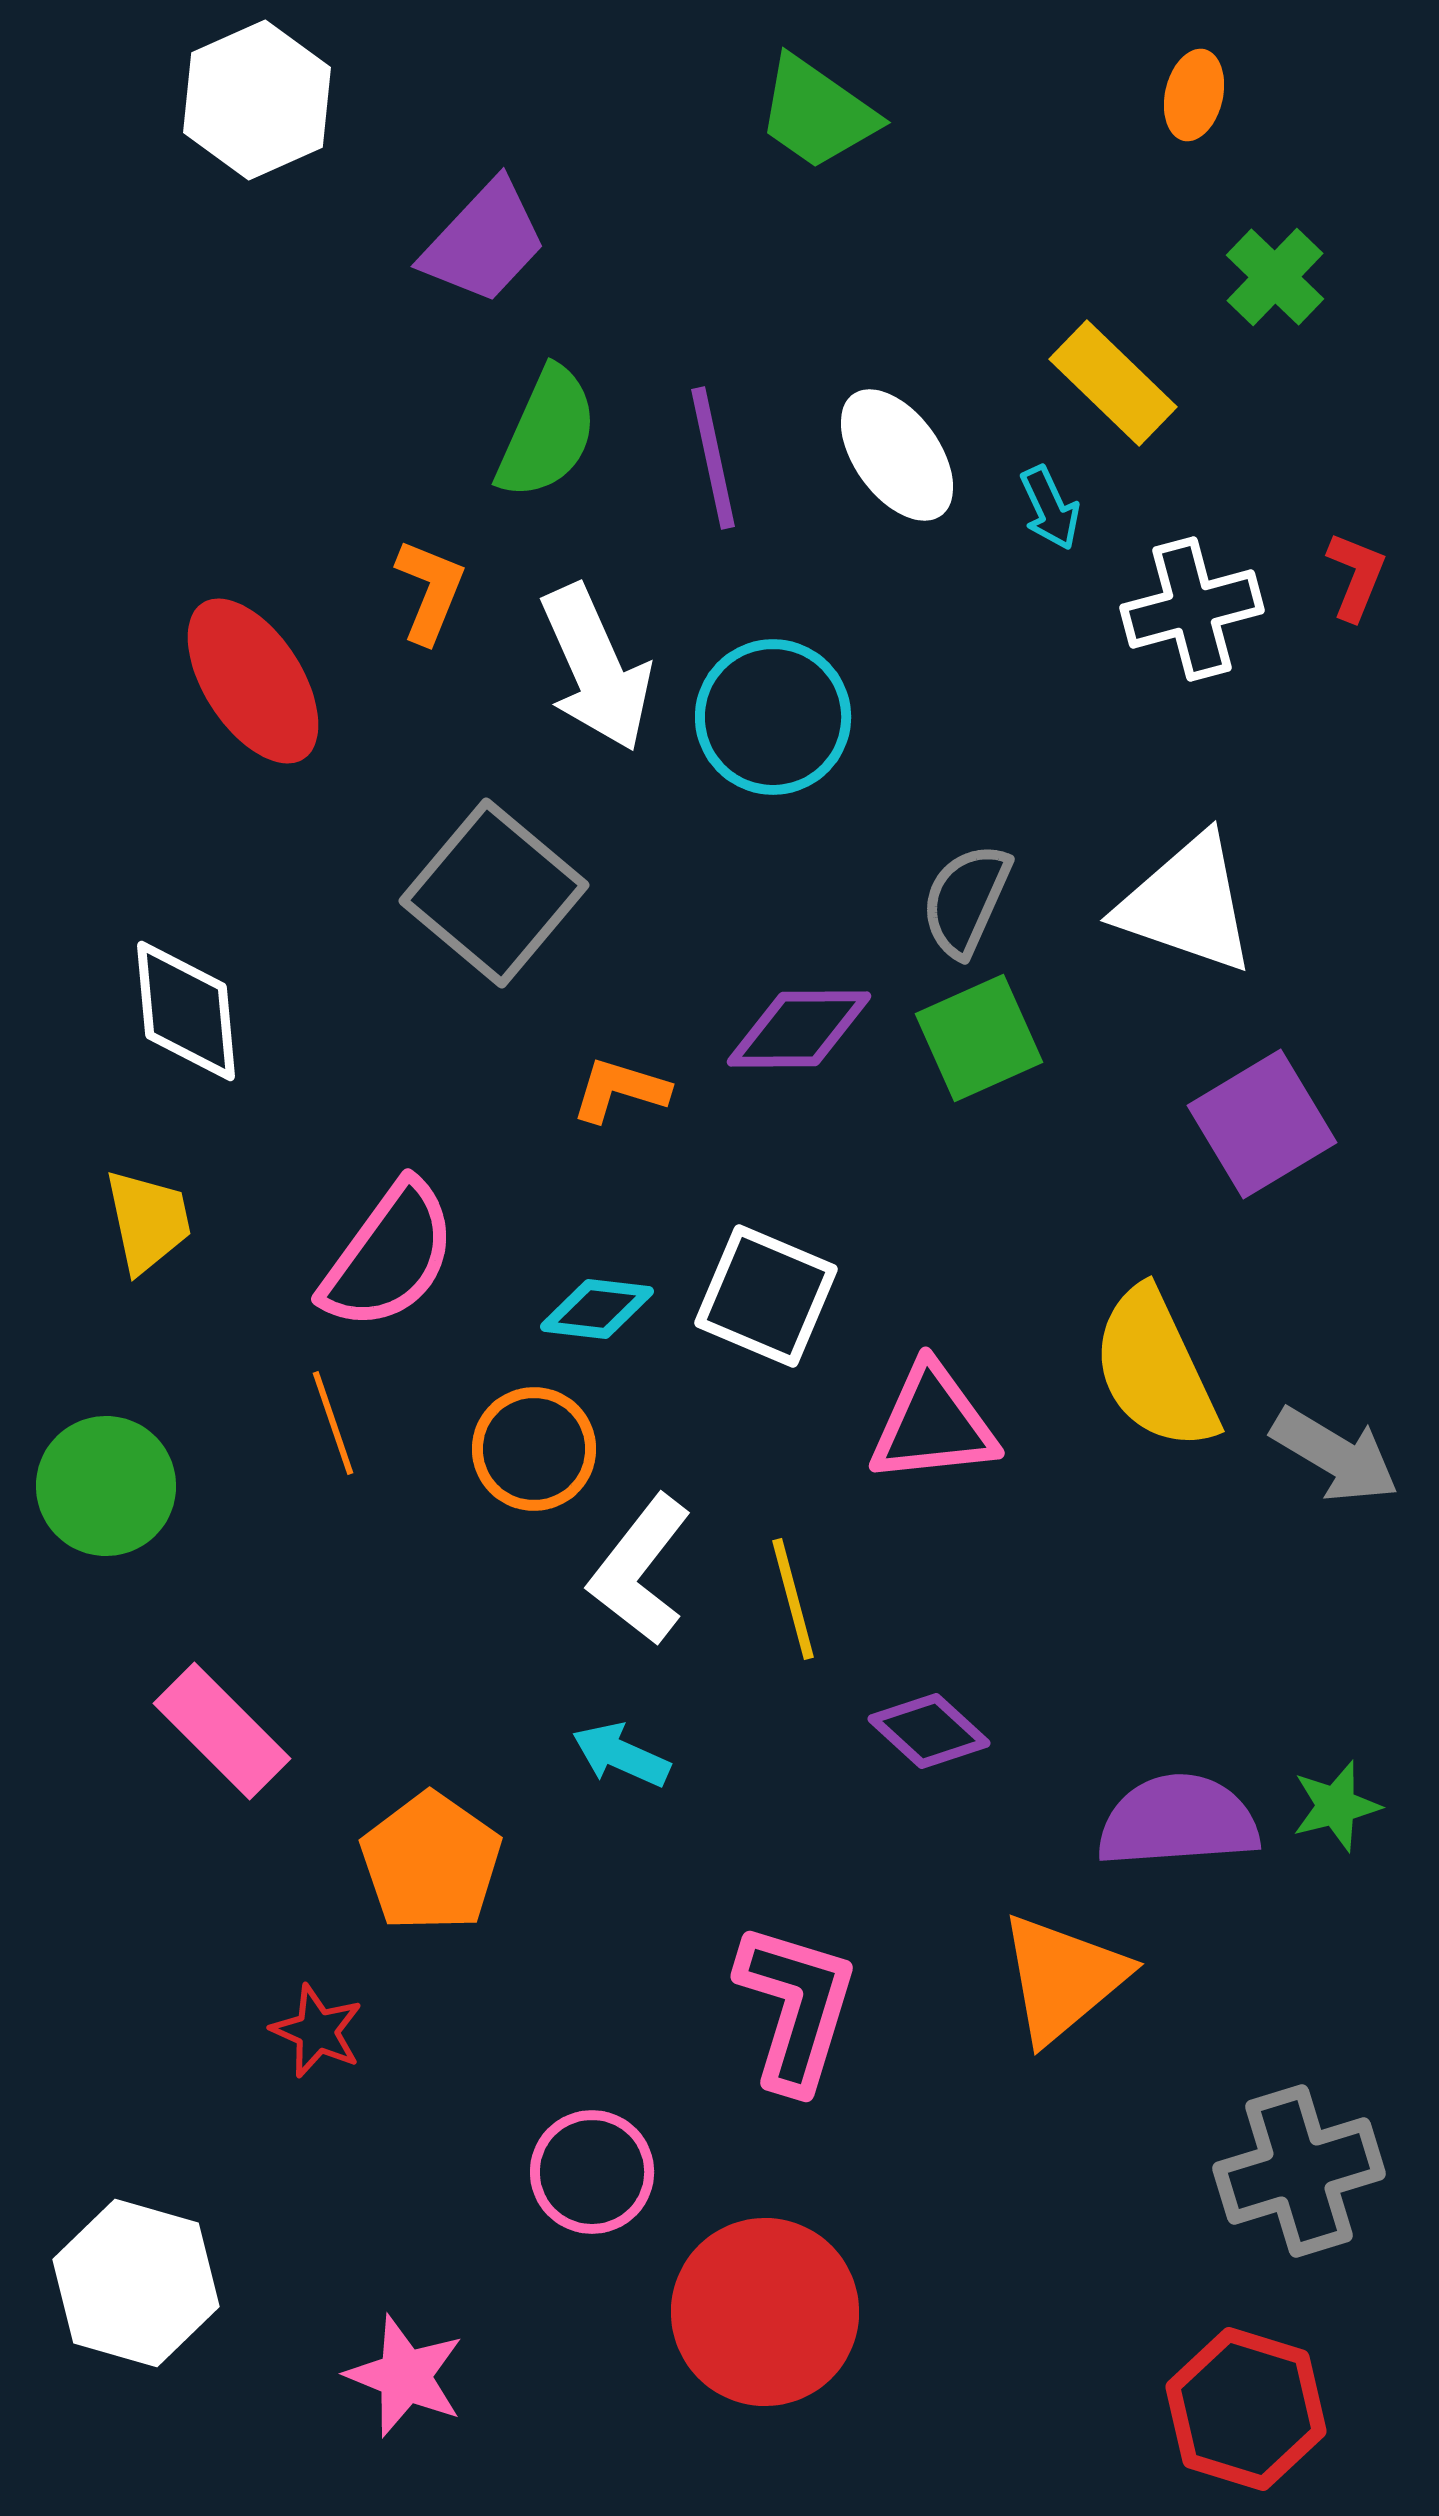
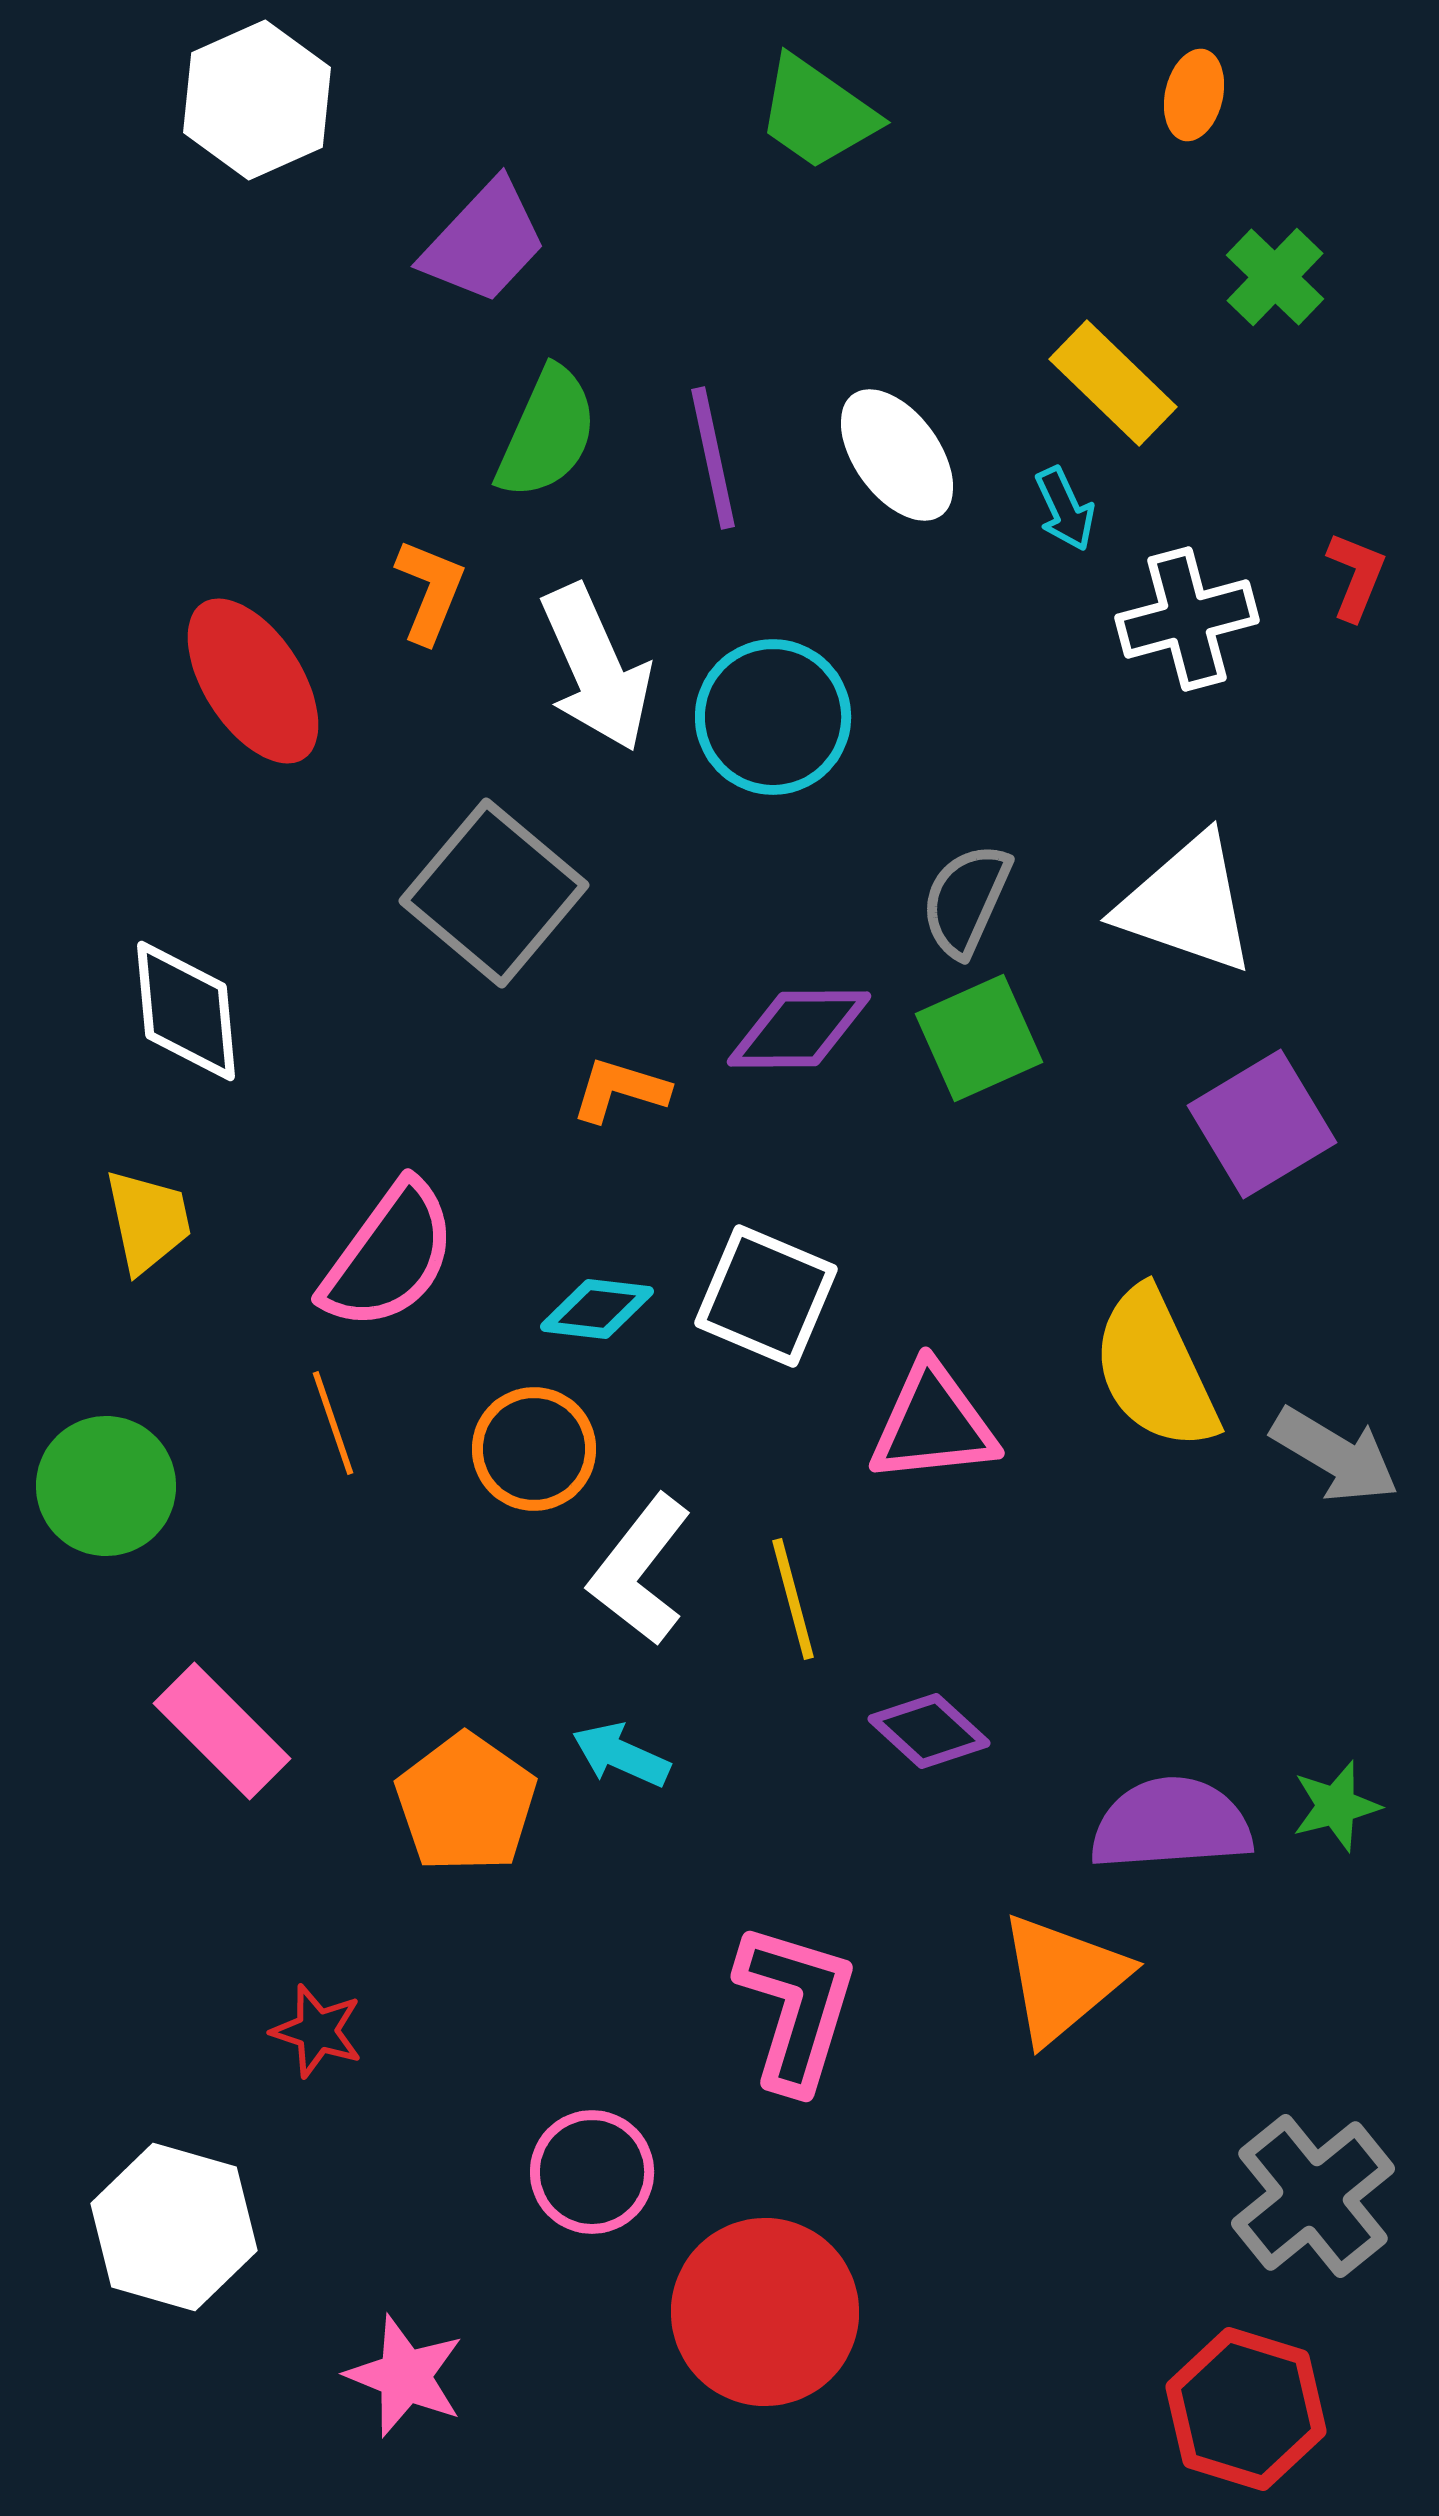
cyan arrow at (1050, 508): moved 15 px right, 1 px down
white cross at (1192, 609): moved 5 px left, 10 px down
purple semicircle at (1178, 1821): moved 7 px left, 3 px down
orange pentagon at (431, 1862): moved 35 px right, 59 px up
red star at (317, 2031): rotated 6 degrees counterclockwise
gray cross at (1299, 2171): moved 14 px right, 25 px down; rotated 22 degrees counterclockwise
white hexagon at (136, 2283): moved 38 px right, 56 px up
